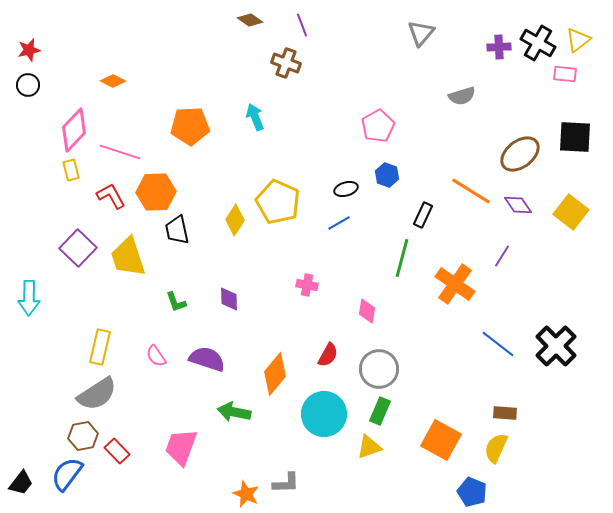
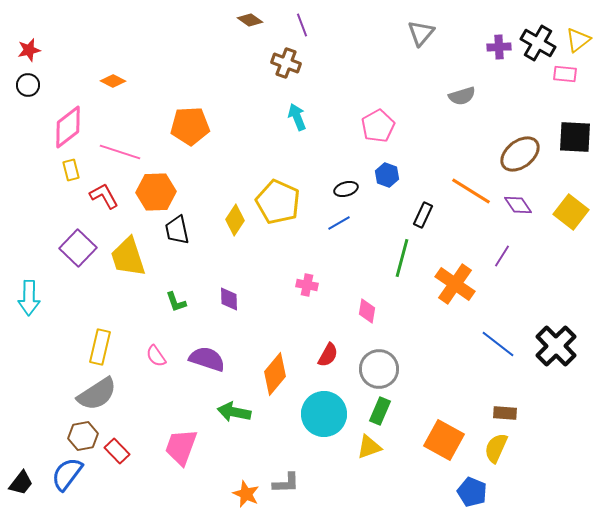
cyan arrow at (255, 117): moved 42 px right
pink diamond at (74, 130): moved 6 px left, 3 px up; rotated 9 degrees clockwise
red L-shape at (111, 196): moved 7 px left
orange square at (441, 440): moved 3 px right
